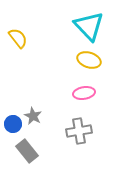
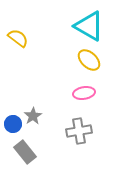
cyan triangle: rotated 16 degrees counterclockwise
yellow semicircle: rotated 15 degrees counterclockwise
yellow ellipse: rotated 25 degrees clockwise
gray star: rotated 12 degrees clockwise
gray rectangle: moved 2 px left, 1 px down
